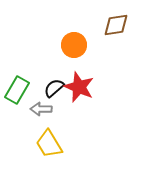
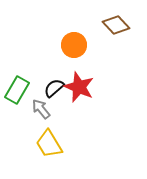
brown diamond: rotated 56 degrees clockwise
gray arrow: rotated 50 degrees clockwise
